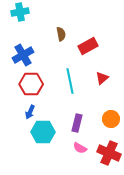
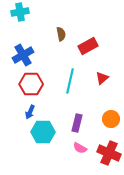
cyan line: rotated 25 degrees clockwise
